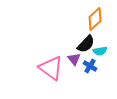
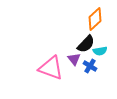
pink triangle: rotated 16 degrees counterclockwise
